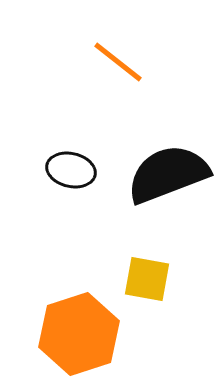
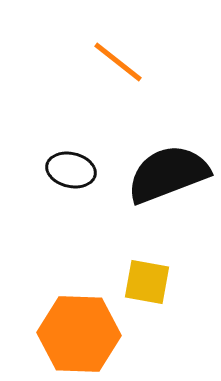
yellow square: moved 3 px down
orange hexagon: rotated 20 degrees clockwise
